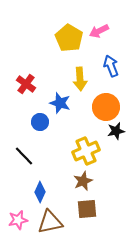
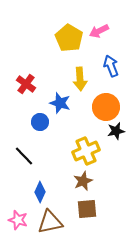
pink star: rotated 30 degrees clockwise
